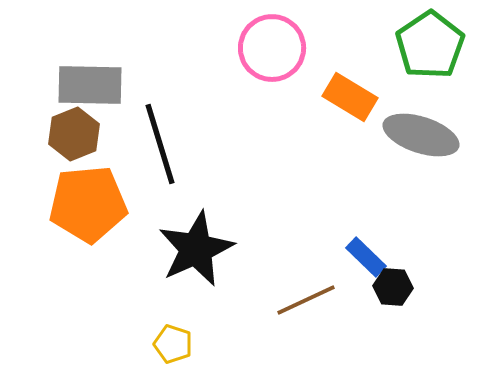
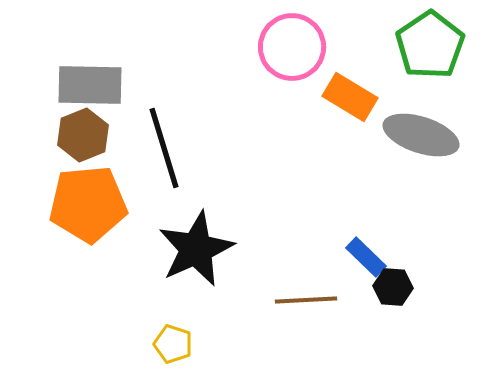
pink circle: moved 20 px right, 1 px up
brown hexagon: moved 9 px right, 1 px down
black line: moved 4 px right, 4 px down
brown line: rotated 22 degrees clockwise
